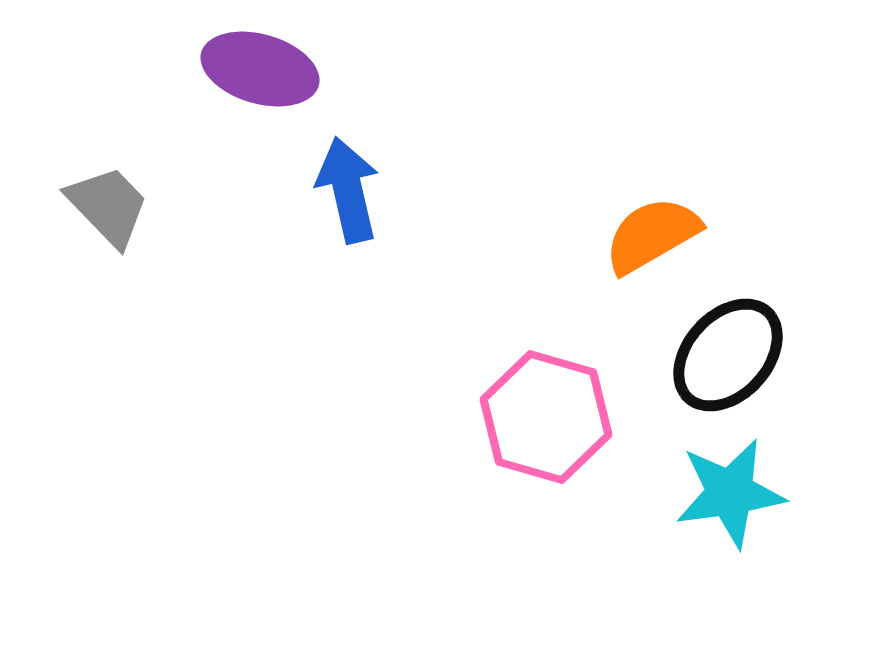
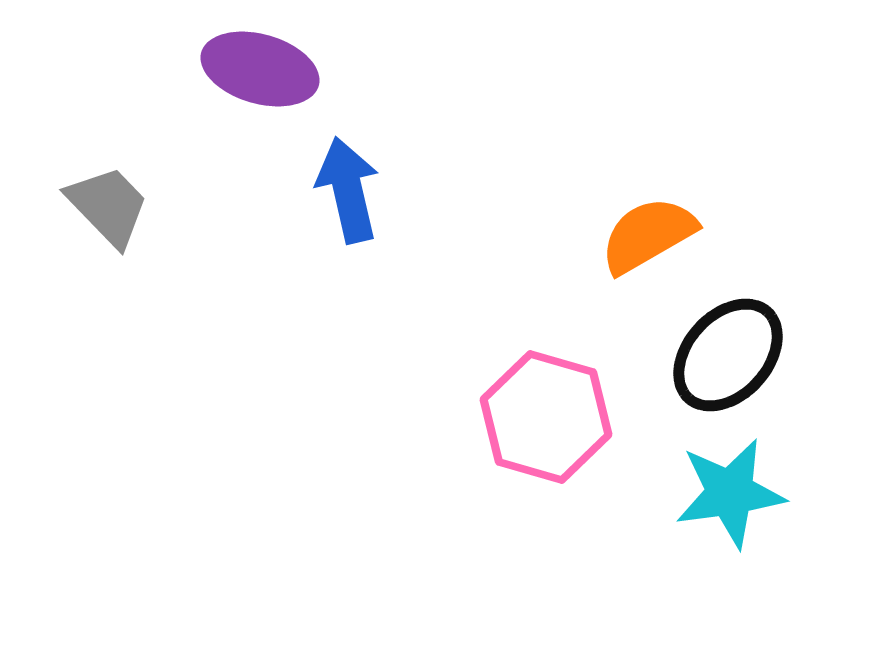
orange semicircle: moved 4 px left
